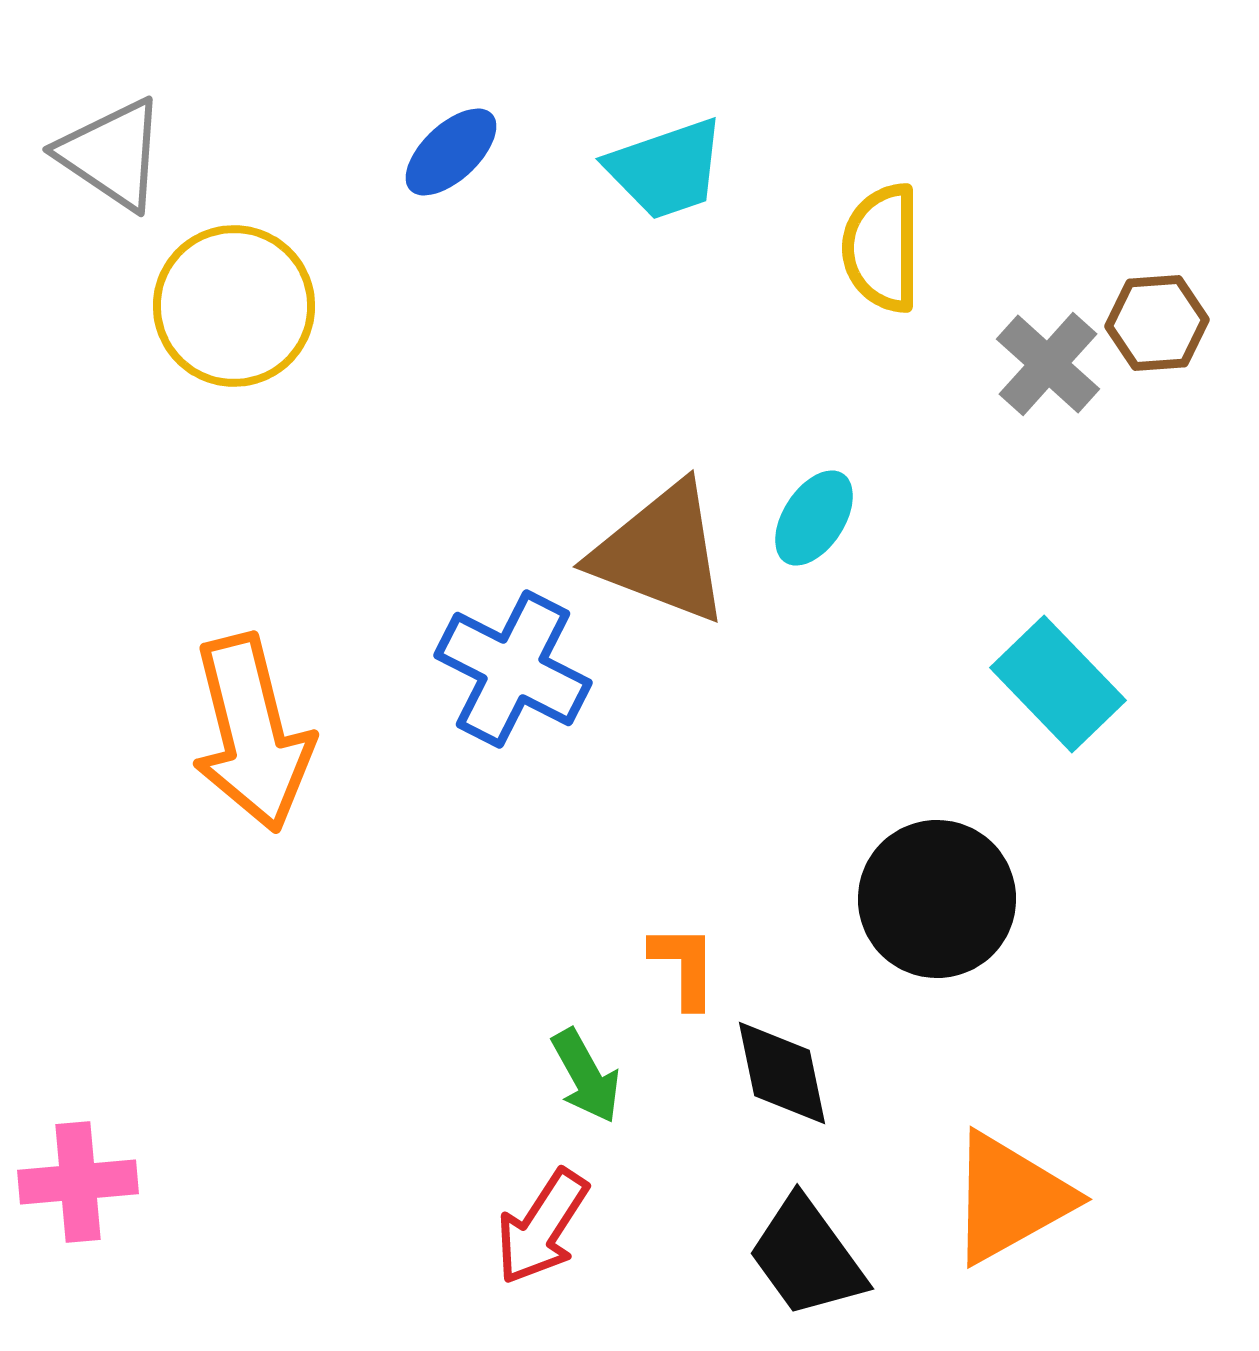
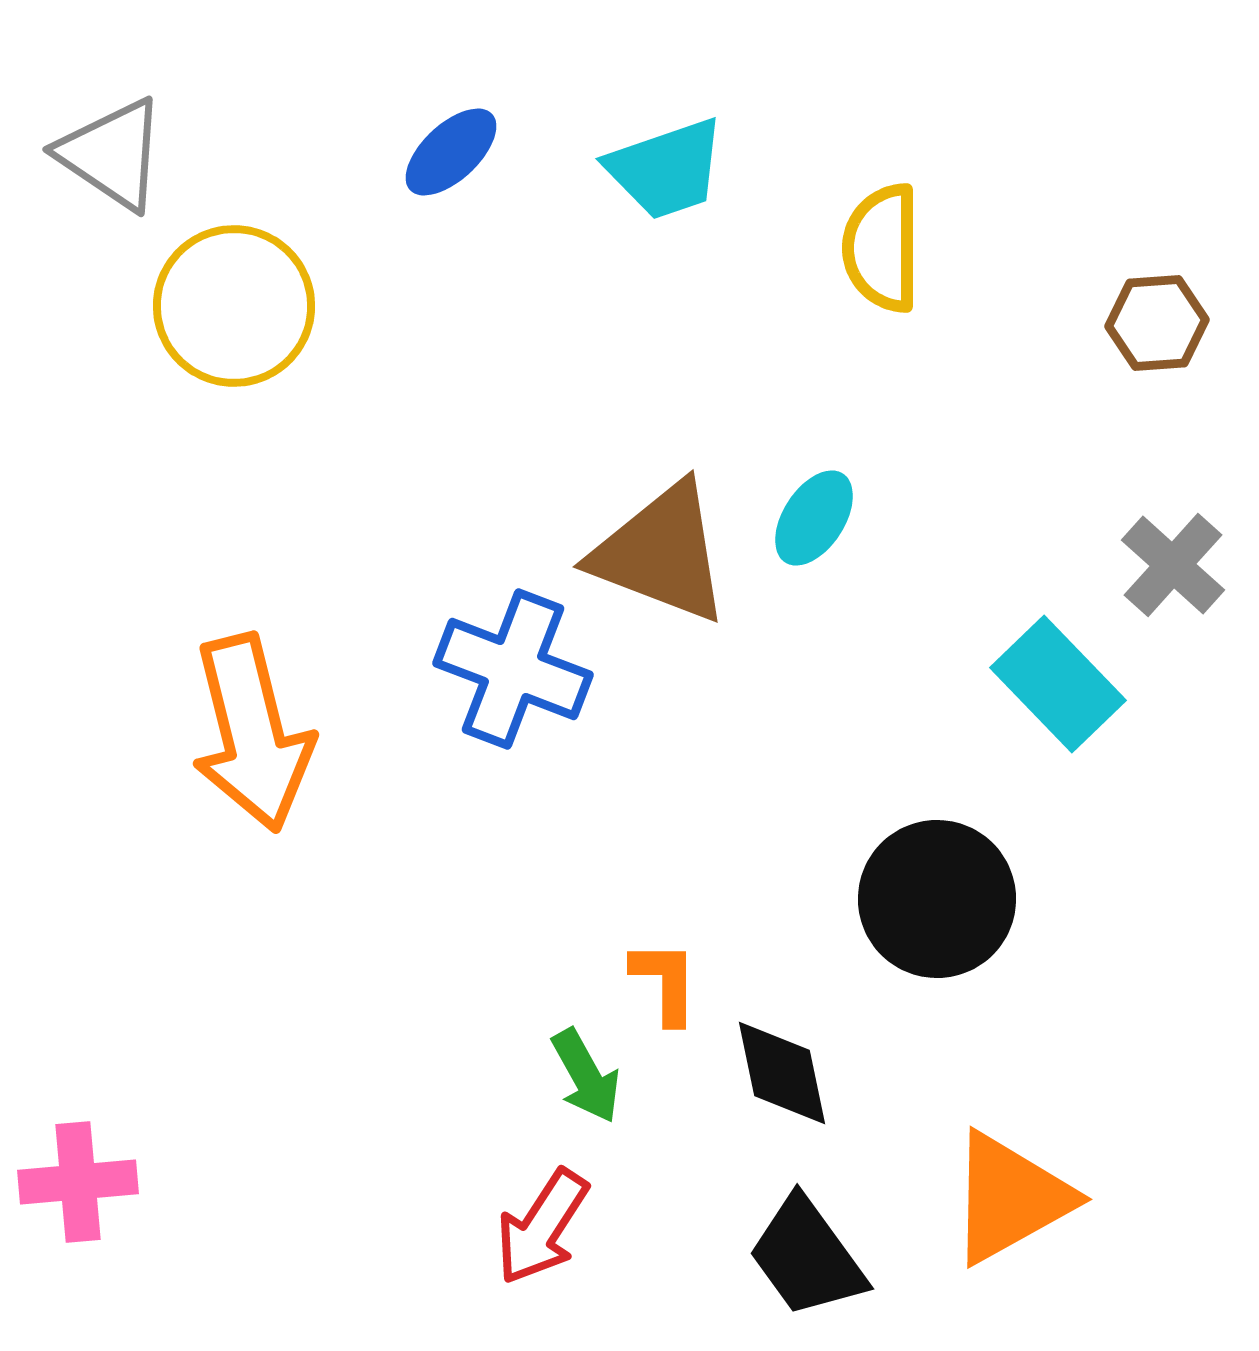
gray cross: moved 125 px right, 201 px down
blue cross: rotated 6 degrees counterclockwise
orange L-shape: moved 19 px left, 16 px down
